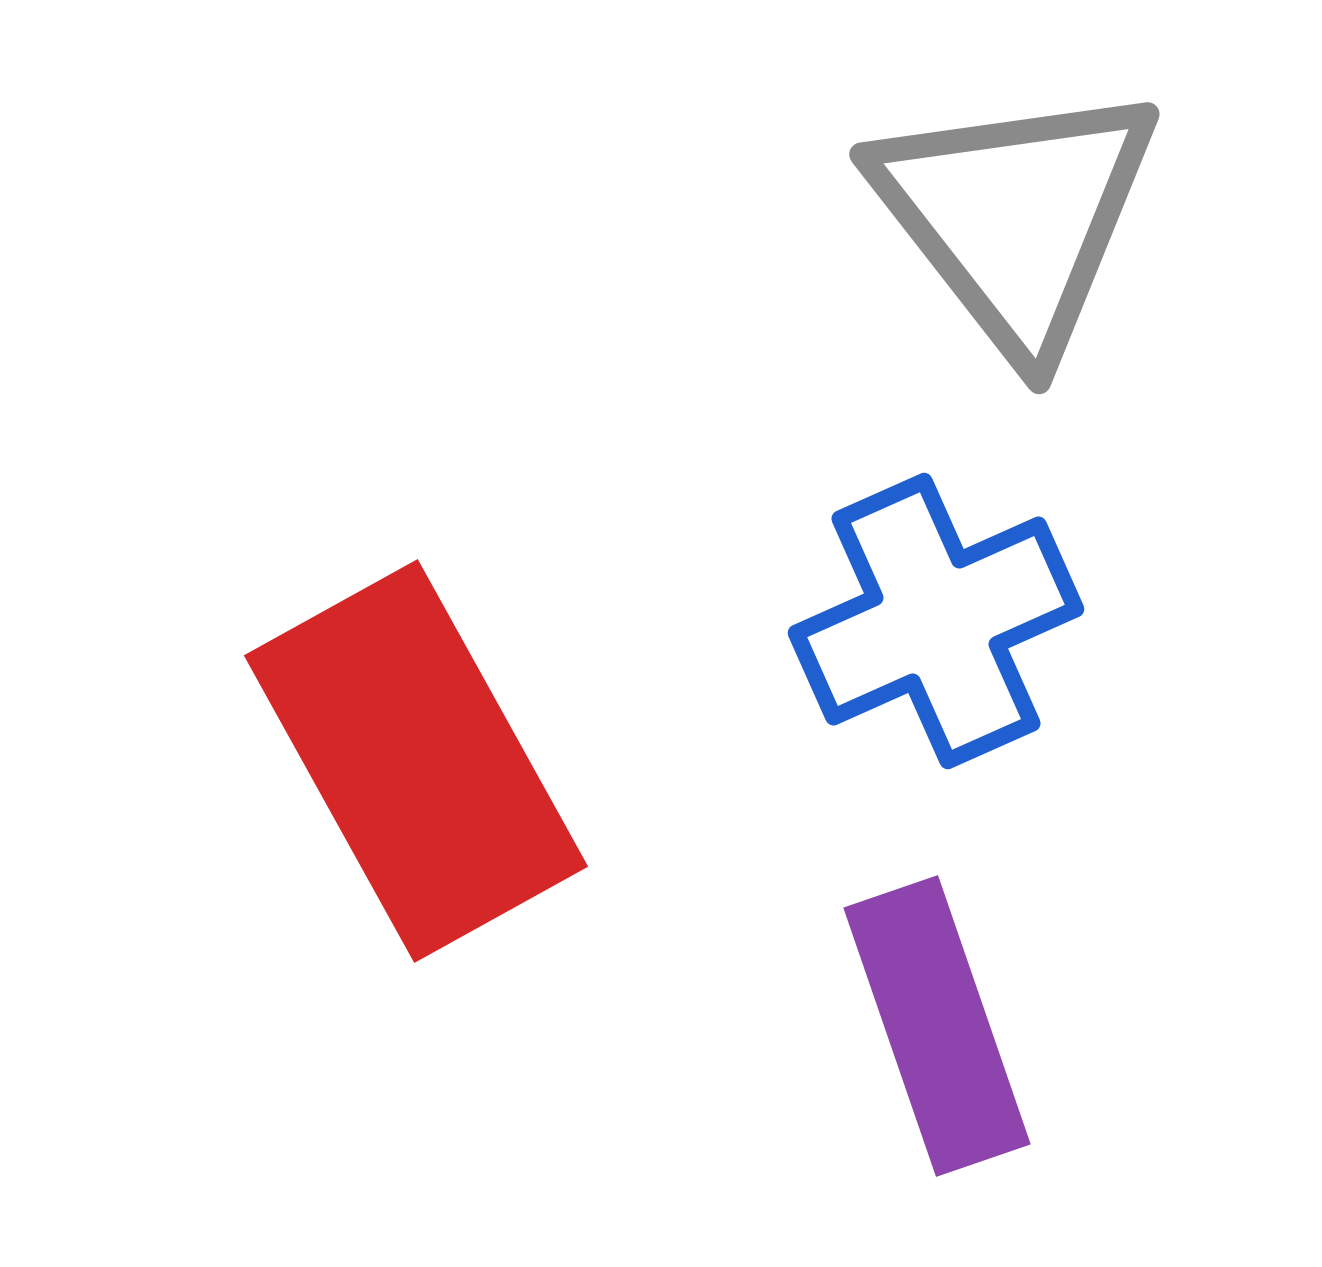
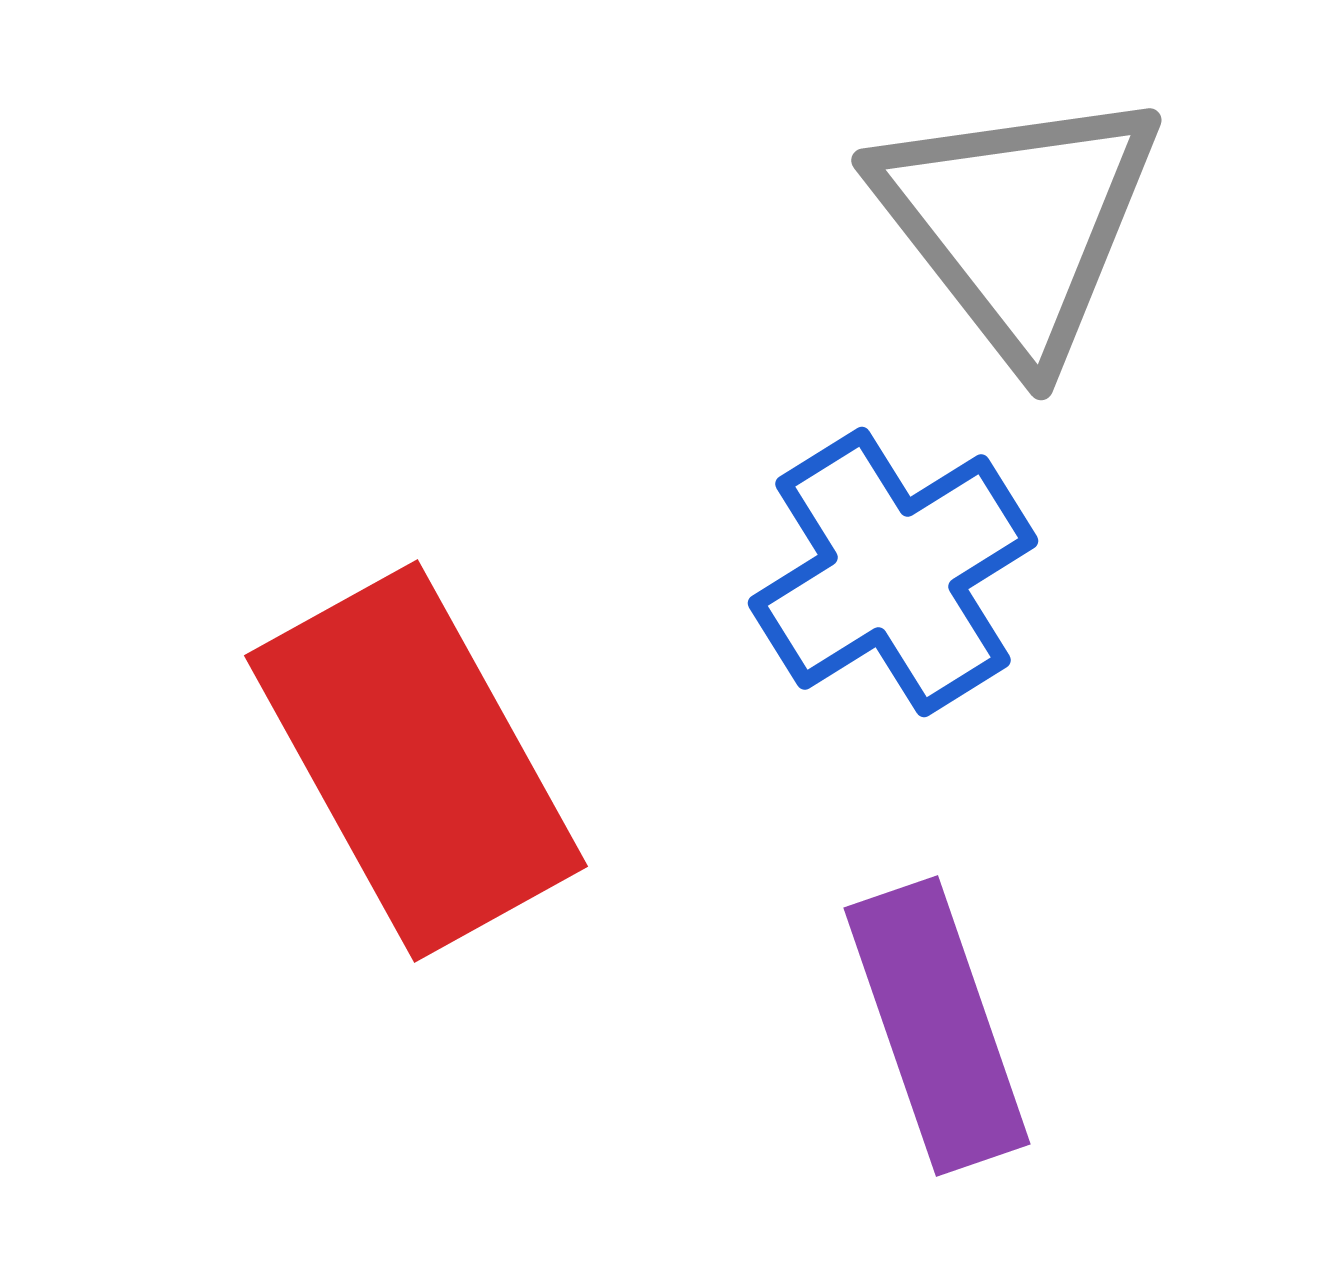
gray triangle: moved 2 px right, 6 px down
blue cross: moved 43 px left, 49 px up; rotated 8 degrees counterclockwise
